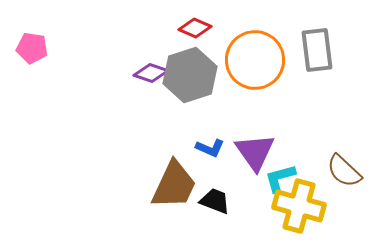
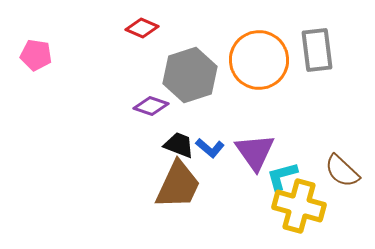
red diamond: moved 53 px left
pink pentagon: moved 4 px right, 7 px down
orange circle: moved 4 px right
purple diamond: moved 33 px down
blue L-shape: rotated 16 degrees clockwise
brown semicircle: moved 2 px left
cyan L-shape: moved 2 px right, 2 px up
brown trapezoid: moved 4 px right
black trapezoid: moved 36 px left, 56 px up
